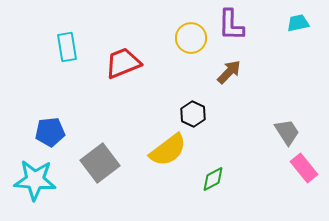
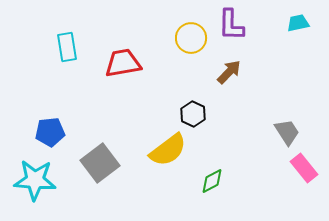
red trapezoid: rotated 12 degrees clockwise
green diamond: moved 1 px left, 2 px down
